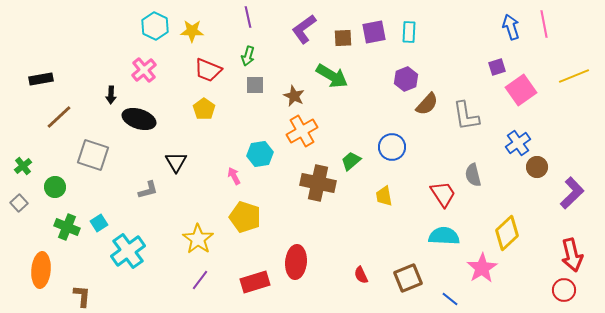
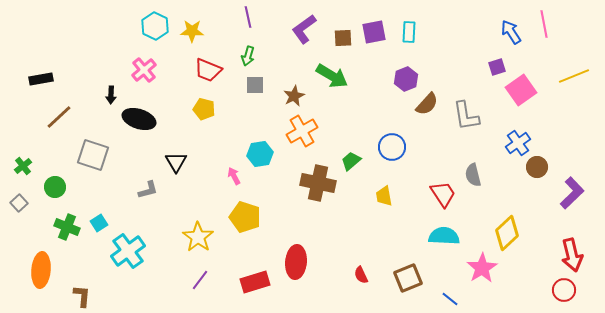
blue arrow at (511, 27): moved 5 px down; rotated 15 degrees counterclockwise
brown star at (294, 96): rotated 20 degrees clockwise
yellow pentagon at (204, 109): rotated 20 degrees counterclockwise
yellow star at (198, 239): moved 2 px up
